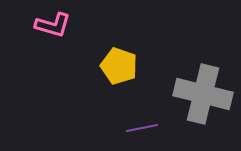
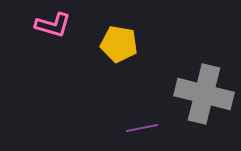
yellow pentagon: moved 22 px up; rotated 9 degrees counterclockwise
gray cross: moved 1 px right
